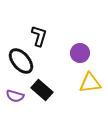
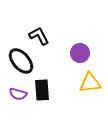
black L-shape: rotated 45 degrees counterclockwise
black rectangle: rotated 45 degrees clockwise
purple semicircle: moved 3 px right, 2 px up
